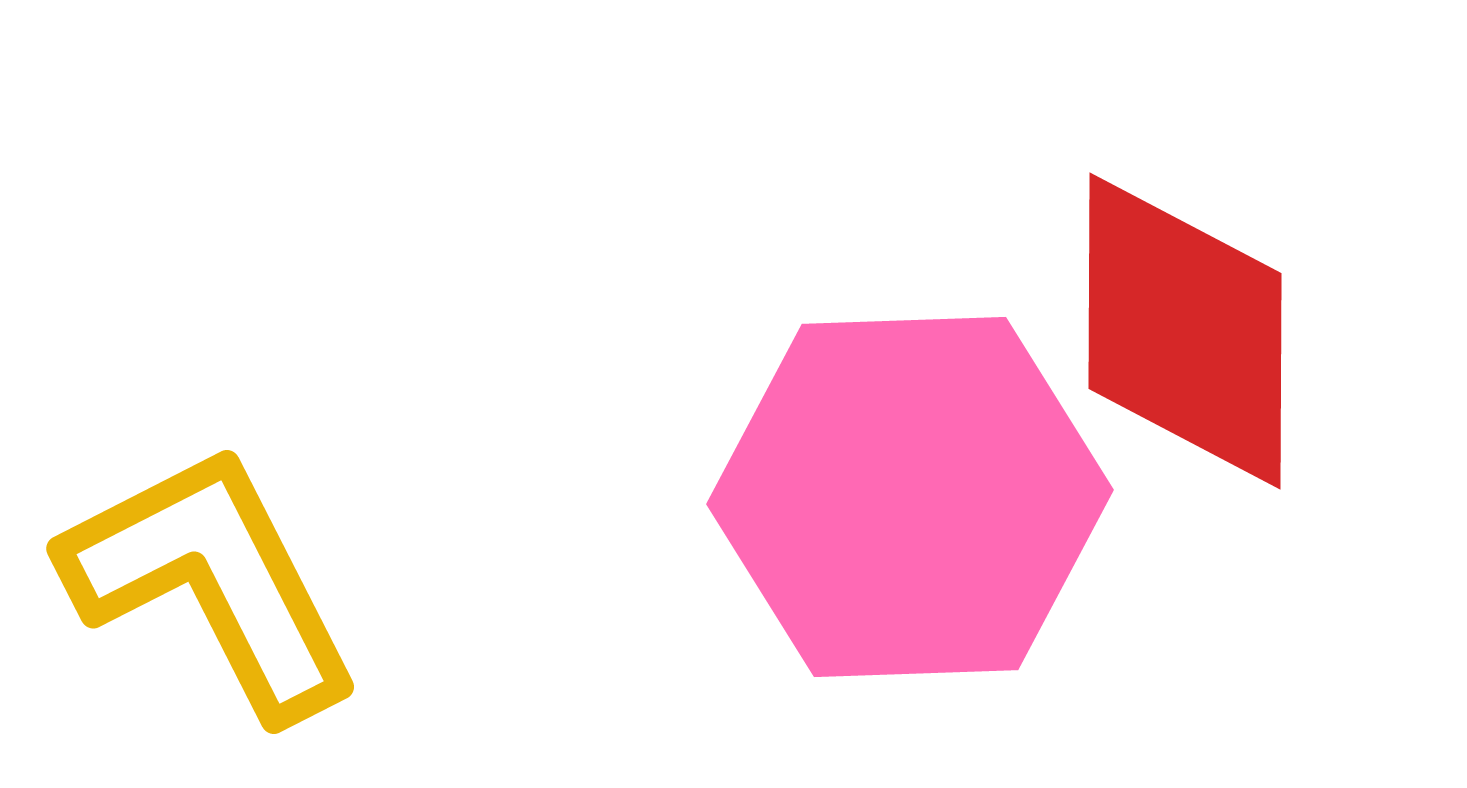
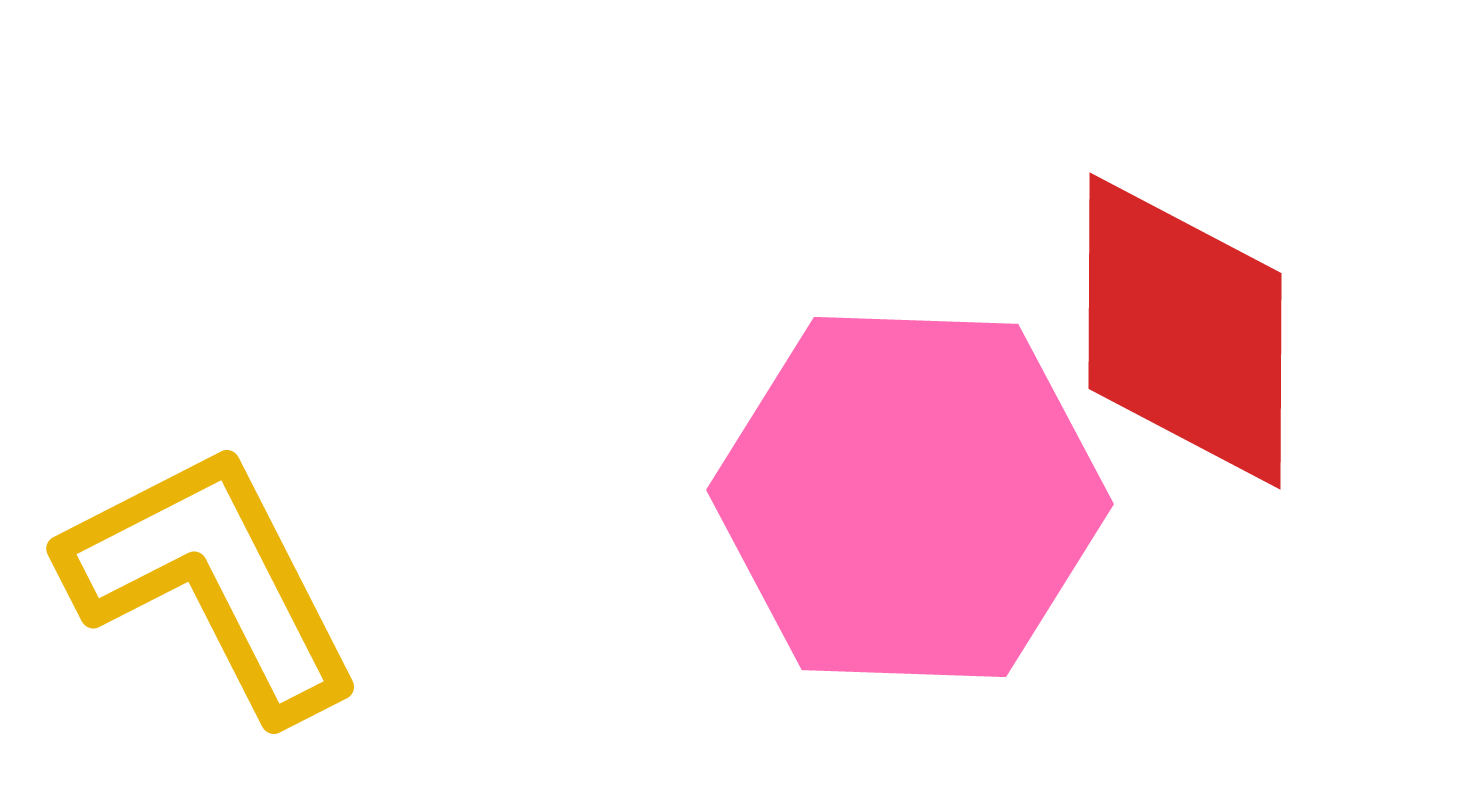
pink hexagon: rotated 4 degrees clockwise
